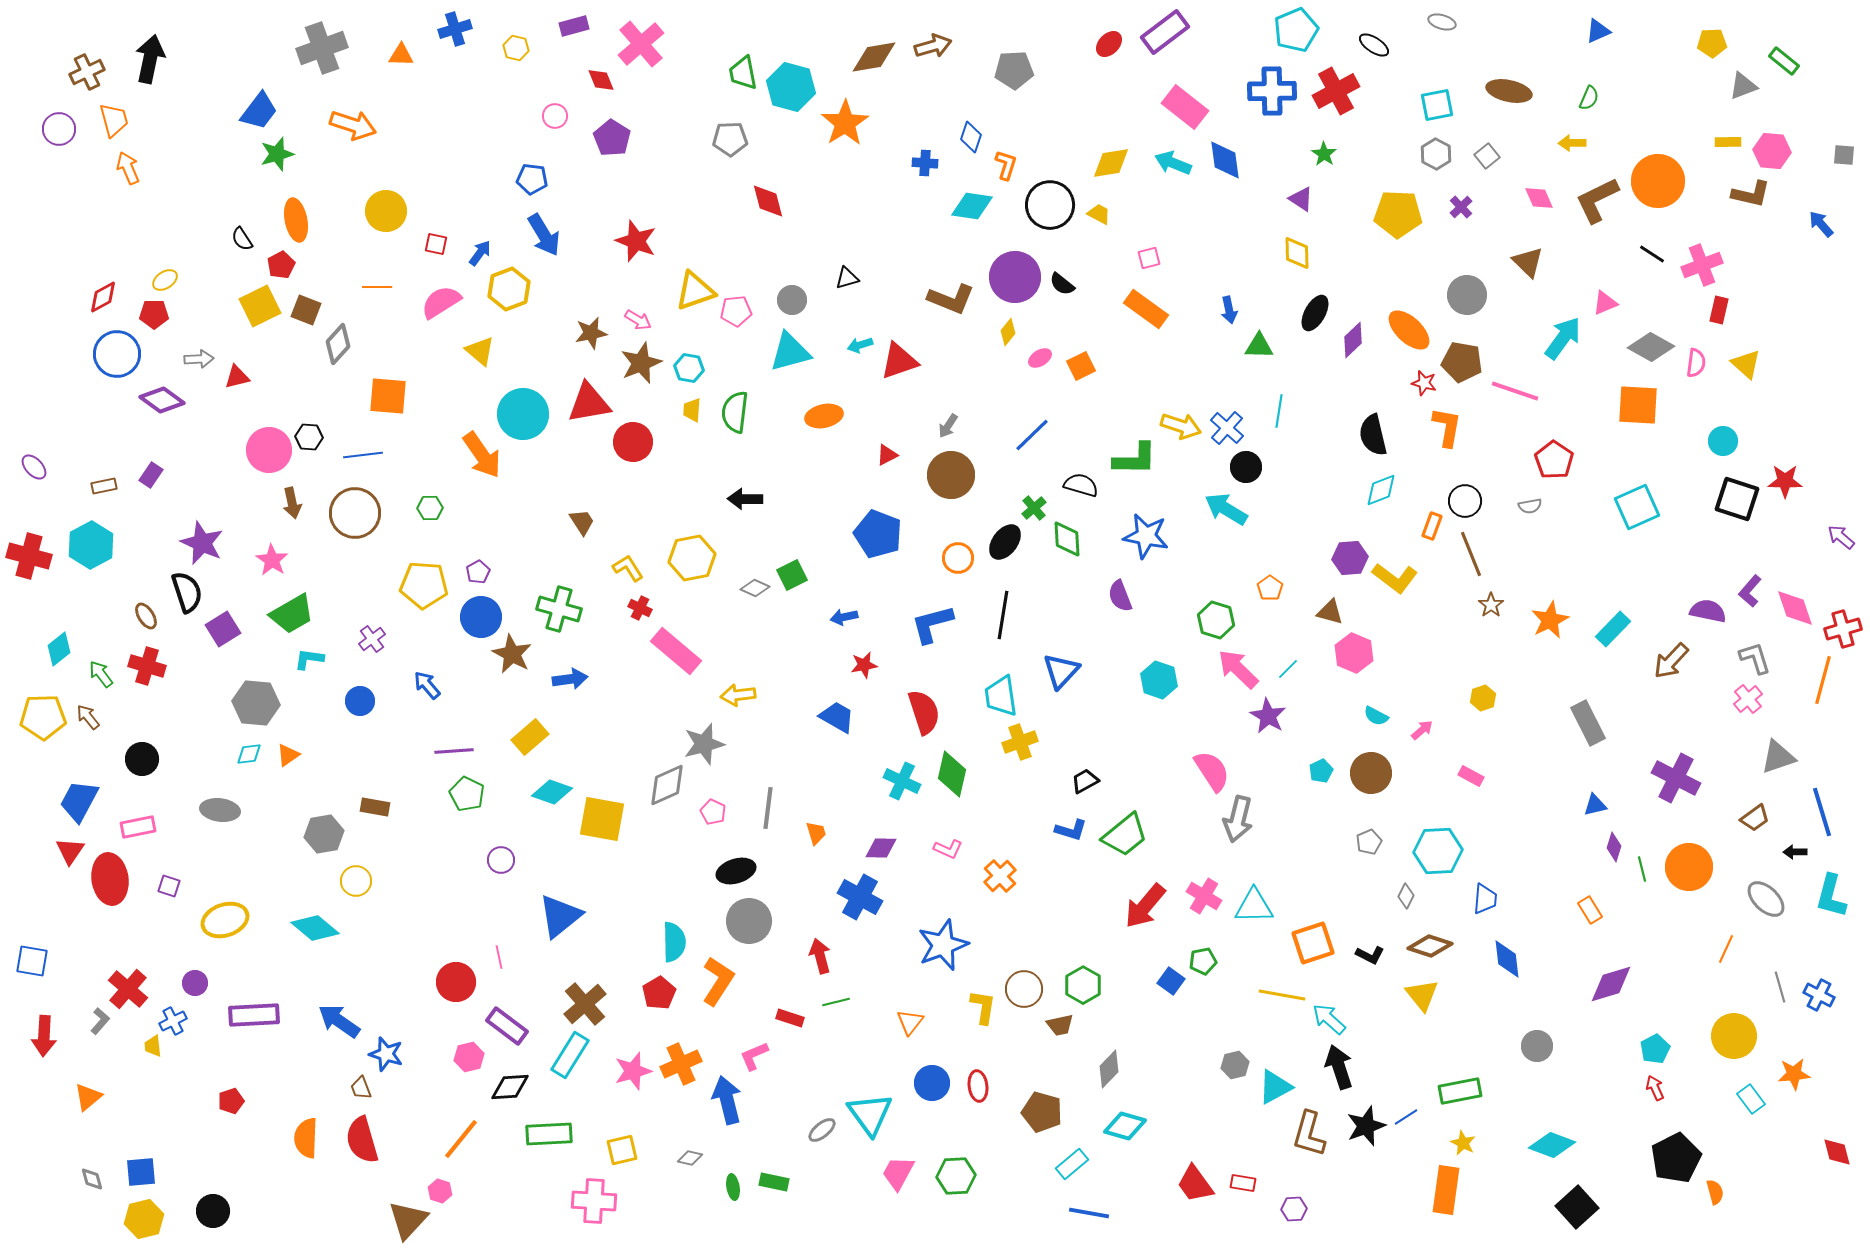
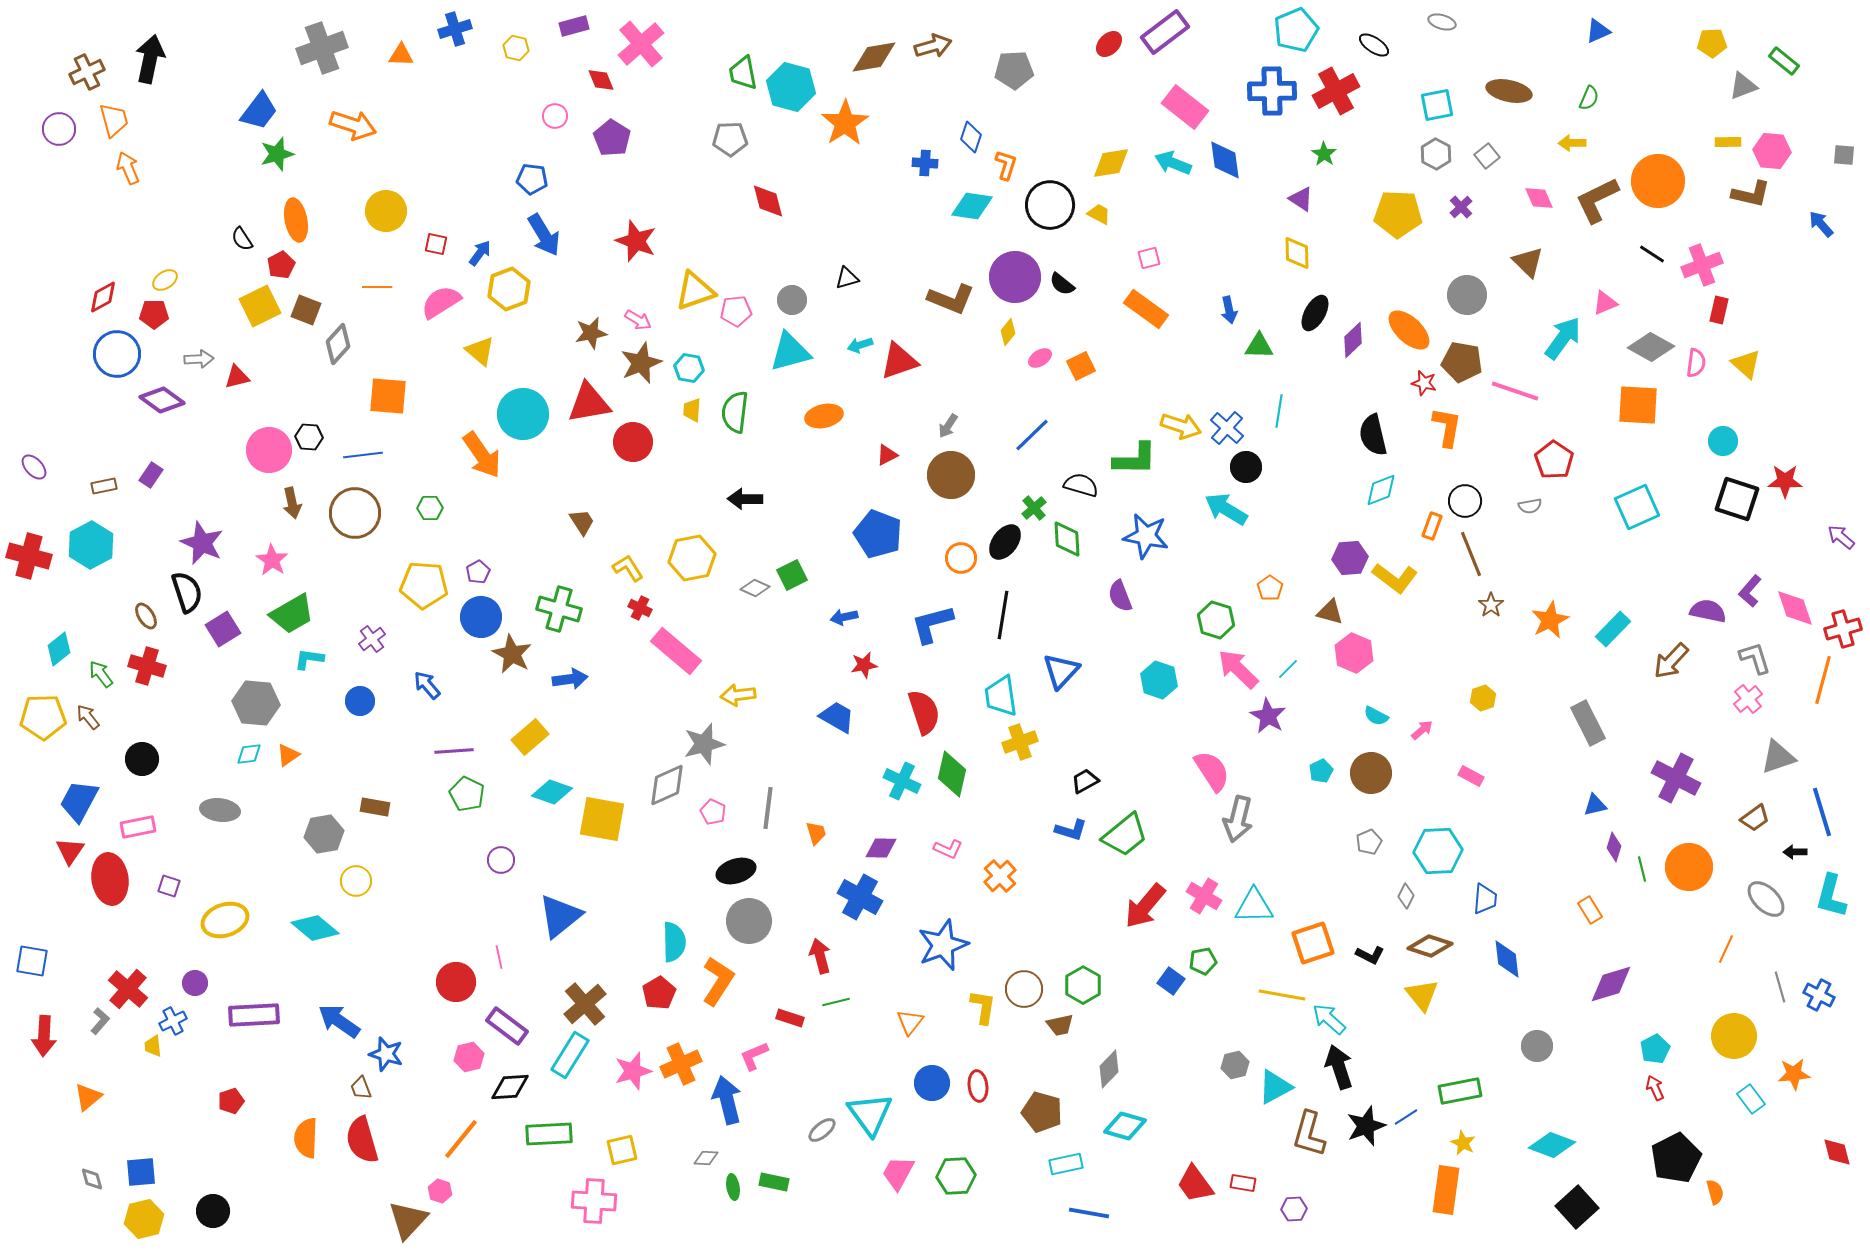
orange circle at (958, 558): moved 3 px right
gray diamond at (690, 1158): moved 16 px right; rotated 10 degrees counterclockwise
cyan rectangle at (1072, 1164): moved 6 px left; rotated 28 degrees clockwise
